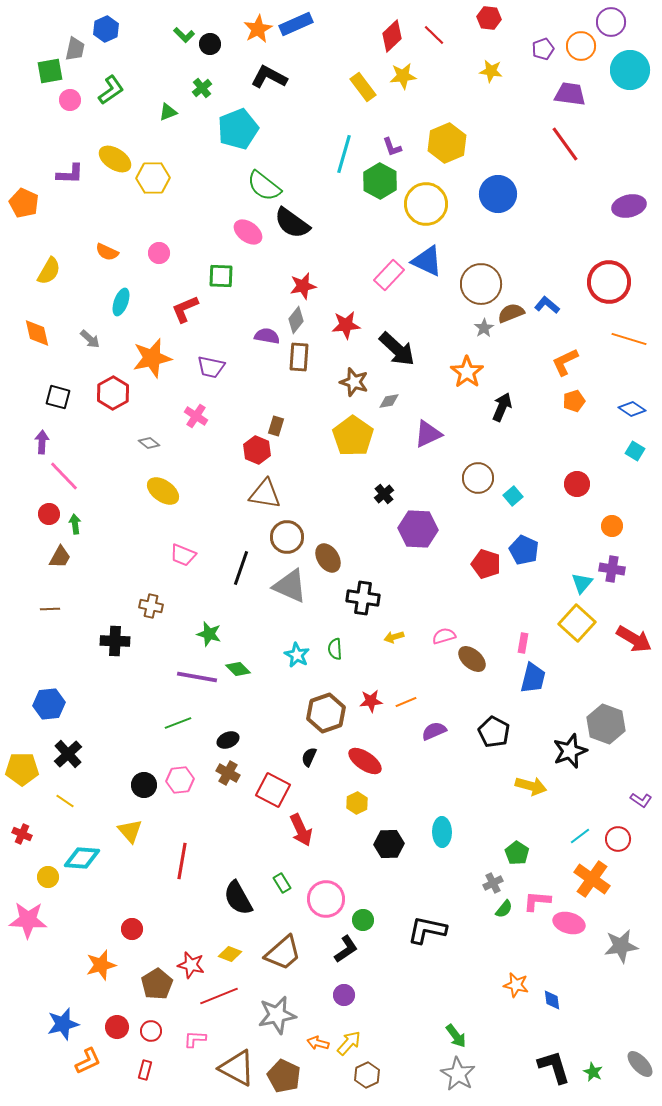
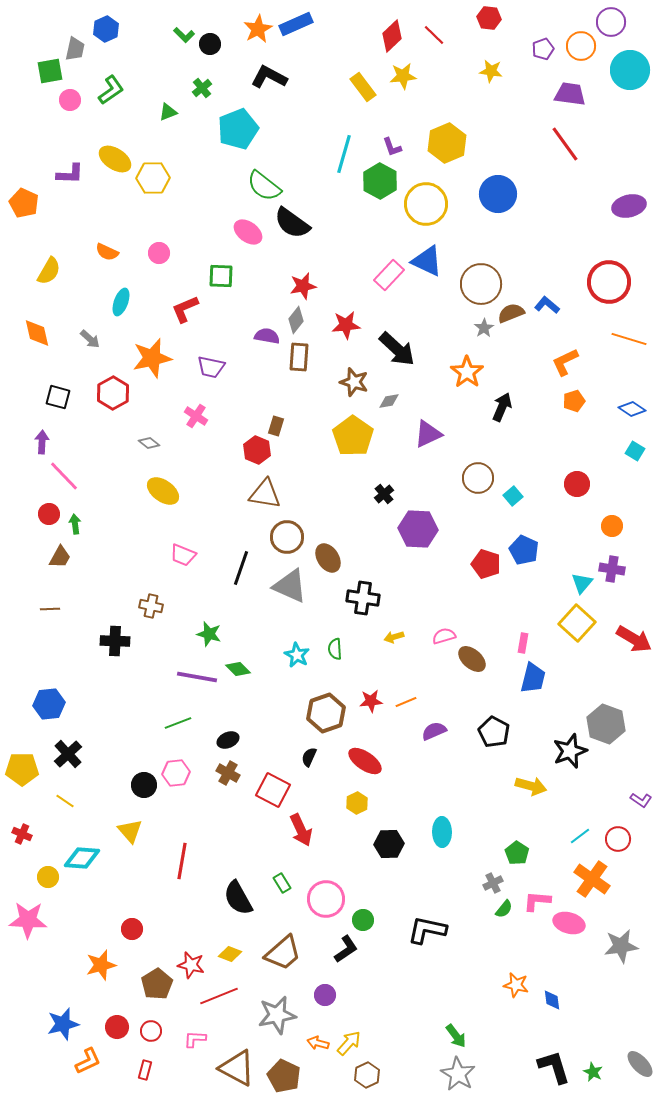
pink hexagon at (180, 780): moved 4 px left, 7 px up
purple circle at (344, 995): moved 19 px left
